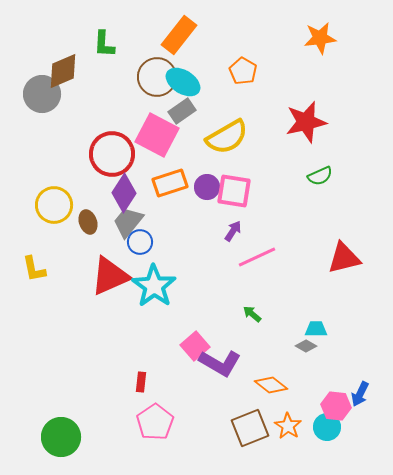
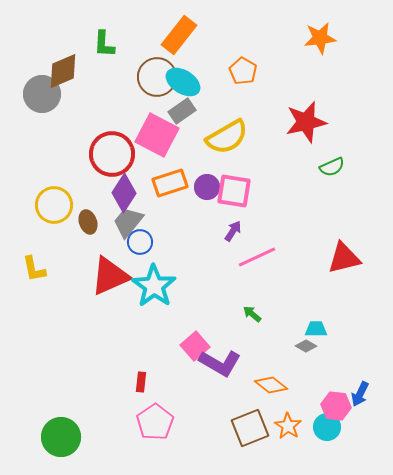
green semicircle at (320, 176): moved 12 px right, 9 px up
